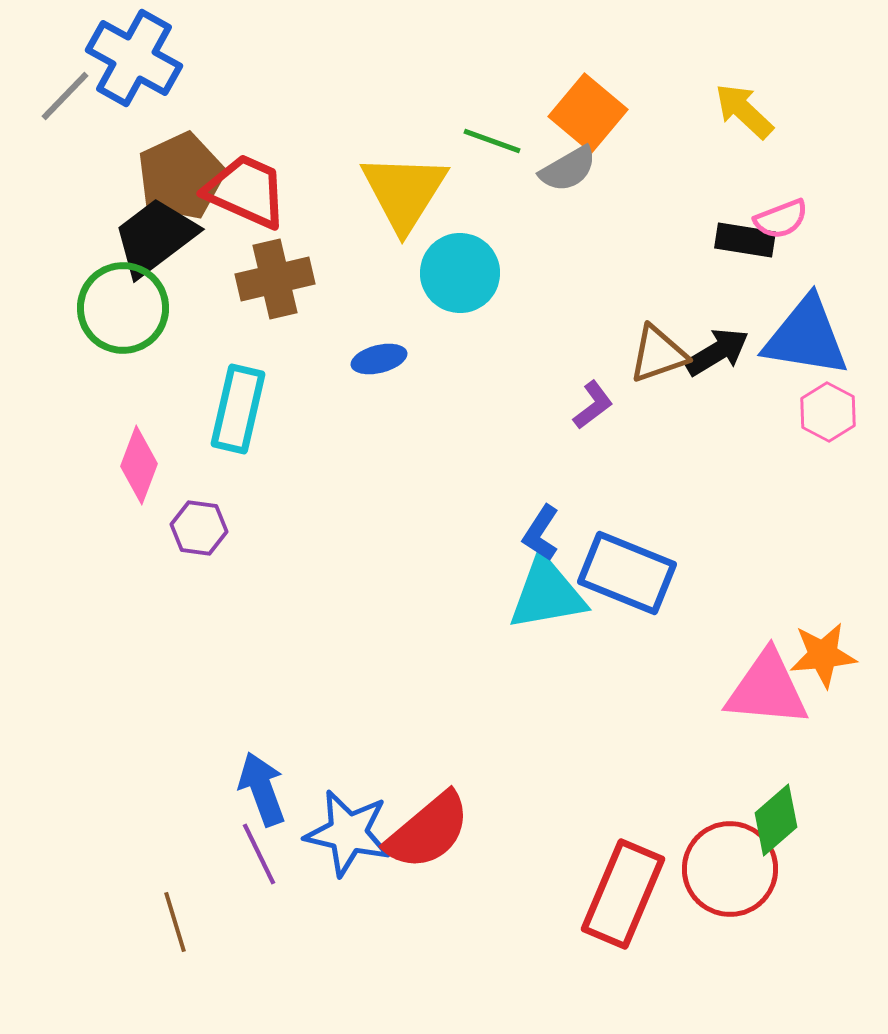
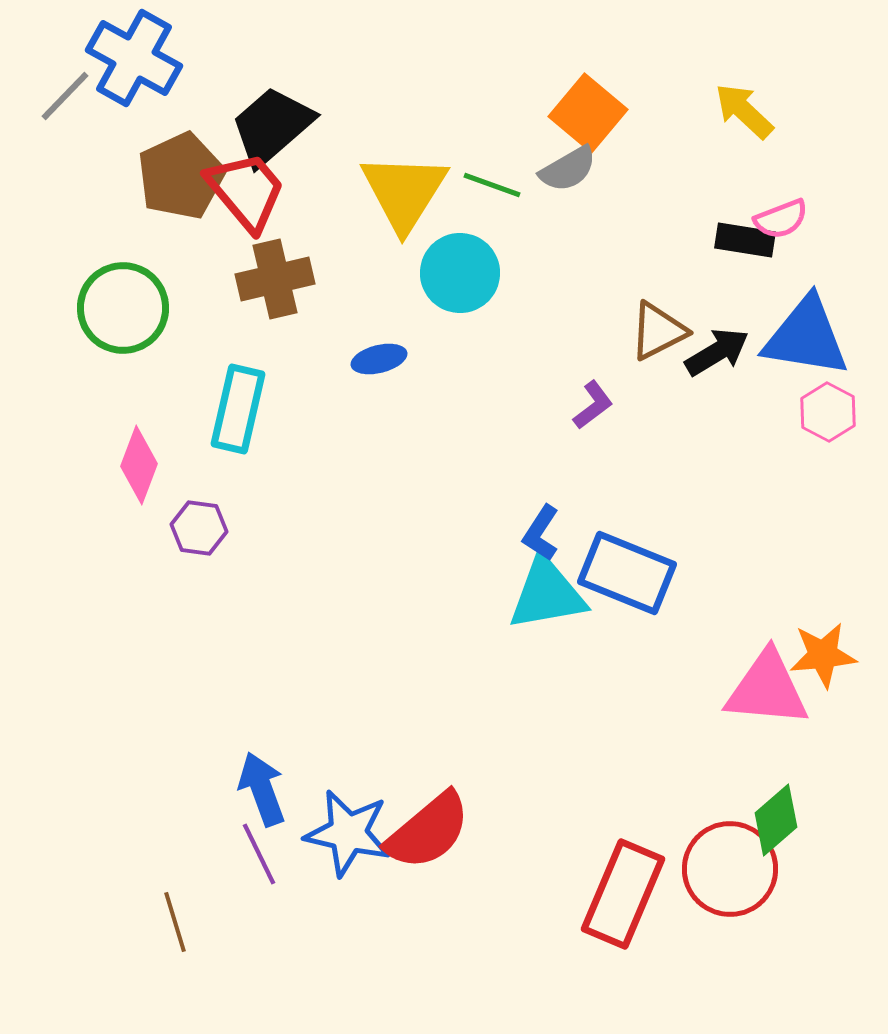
green line: moved 44 px down
red trapezoid: rotated 26 degrees clockwise
black trapezoid: moved 117 px right, 111 px up; rotated 4 degrees counterclockwise
brown triangle: moved 23 px up; rotated 8 degrees counterclockwise
